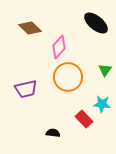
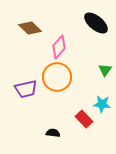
orange circle: moved 11 px left
